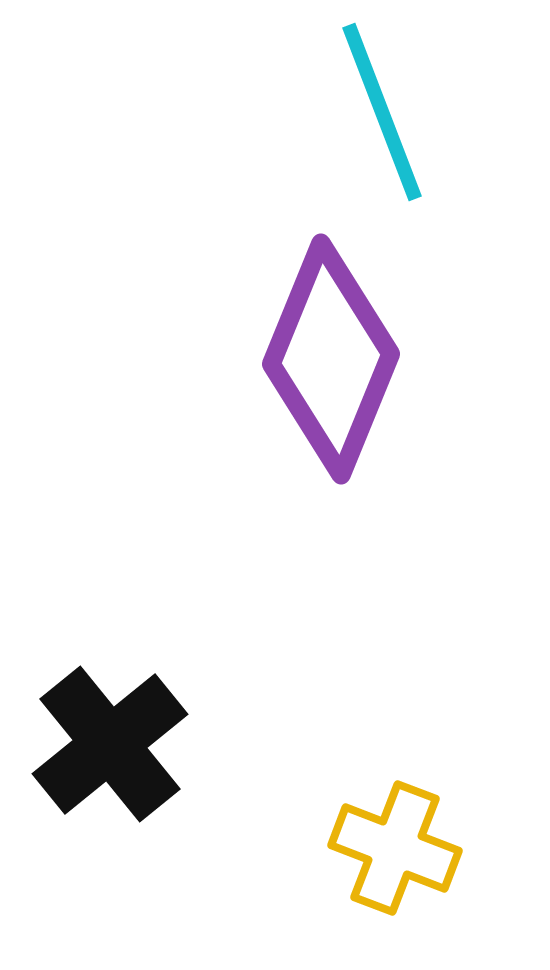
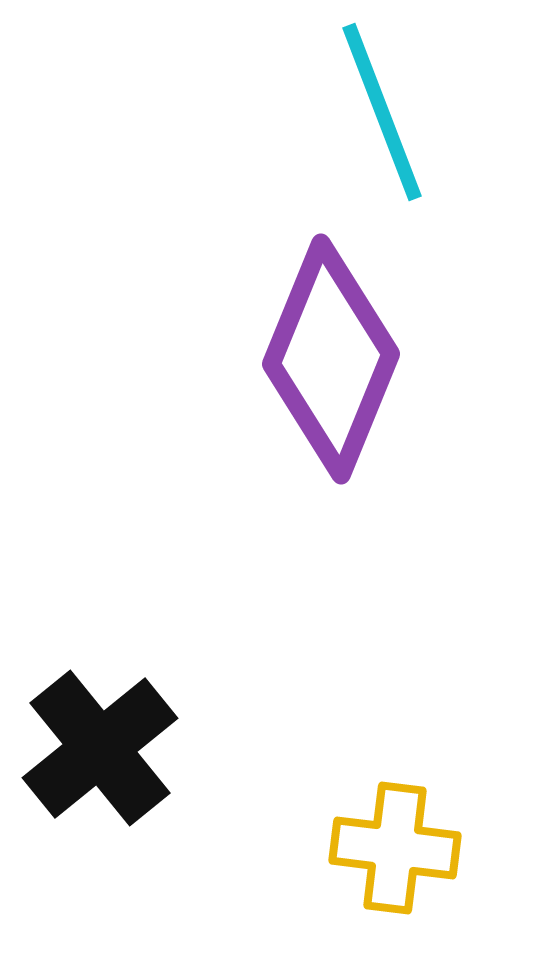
black cross: moved 10 px left, 4 px down
yellow cross: rotated 14 degrees counterclockwise
